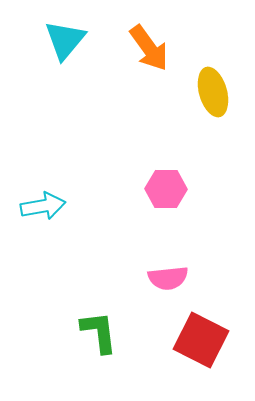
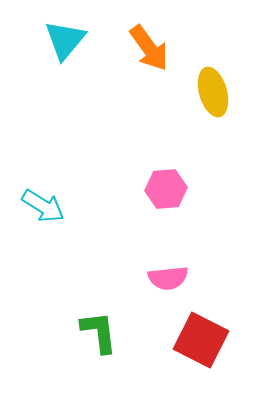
pink hexagon: rotated 6 degrees counterclockwise
cyan arrow: rotated 42 degrees clockwise
